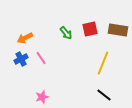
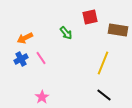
red square: moved 12 px up
pink star: rotated 16 degrees counterclockwise
